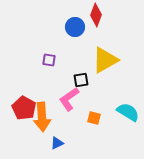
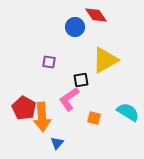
red diamond: rotated 55 degrees counterclockwise
purple square: moved 2 px down
blue triangle: rotated 24 degrees counterclockwise
